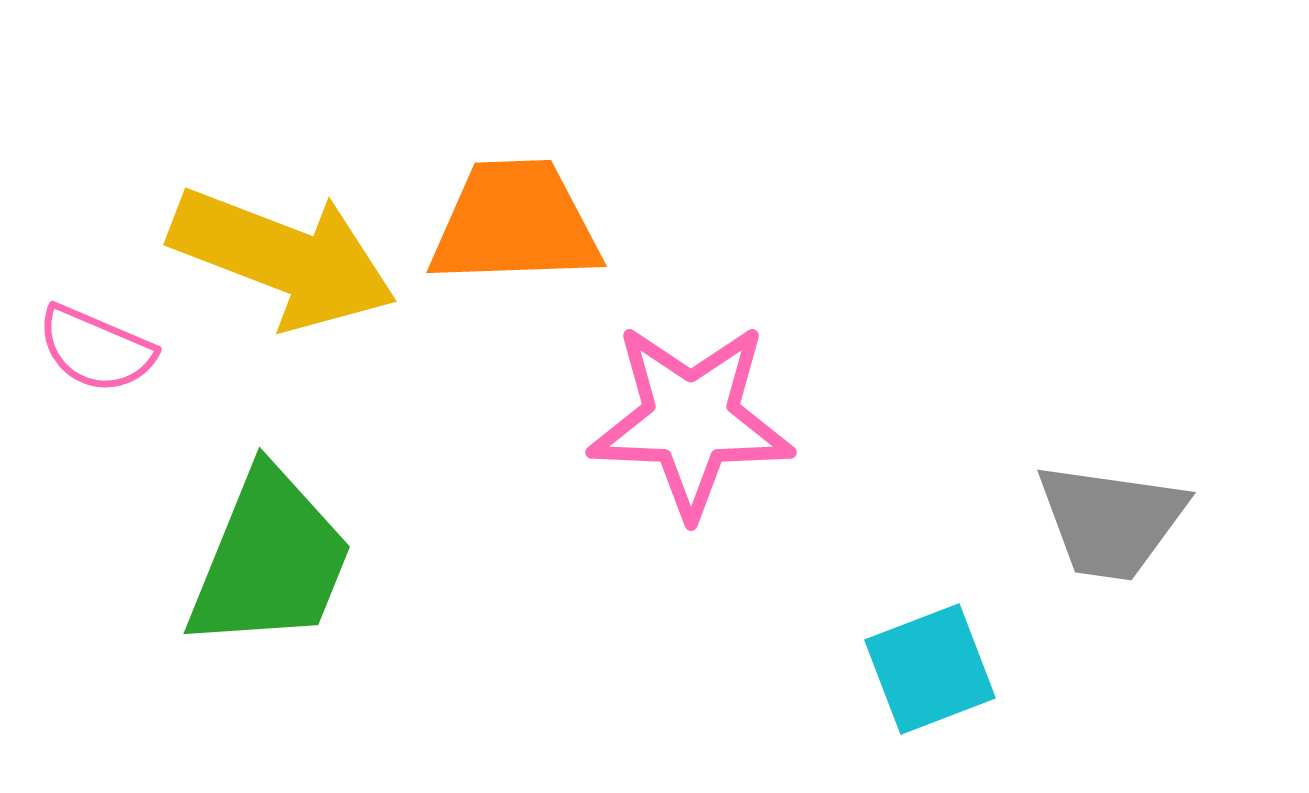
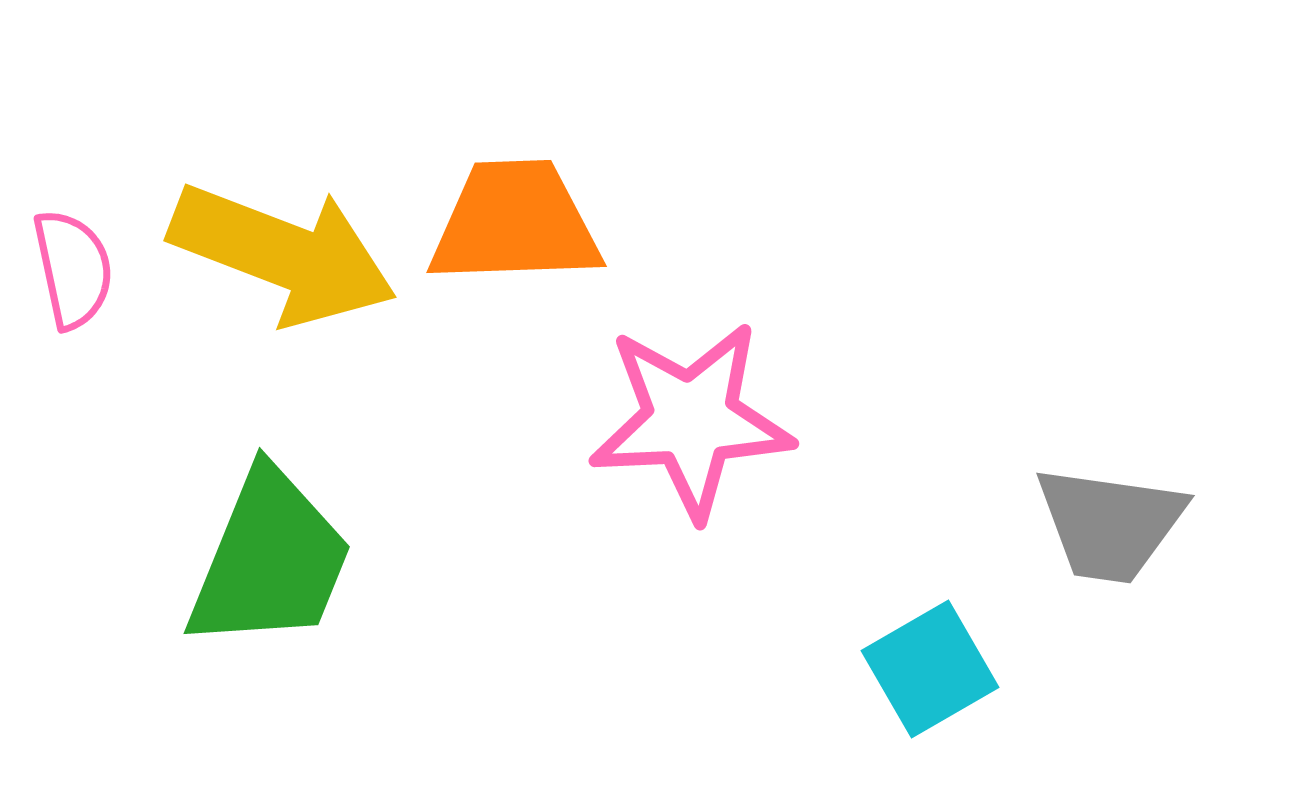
yellow arrow: moved 4 px up
pink semicircle: moved 23 px left, 80 px up; rotated 125 degrees counterclockwise
pink star: rotated 5 degrees counterclockwise
gray trapezoid: moved 1 px left, 3 px down
cyan square: rotated 9 degrees counterclockwise
